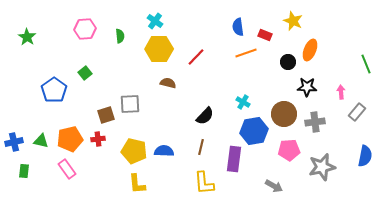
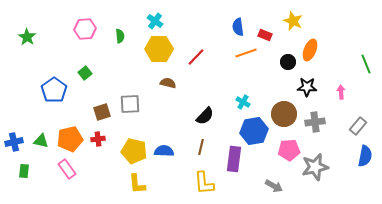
gray rectangle at (357, 112): moved 1 px right, 14 px down
brown square at (106, 115): moved 4 px left, 3 px up
gray star at (322, 167): moved 7 px left
